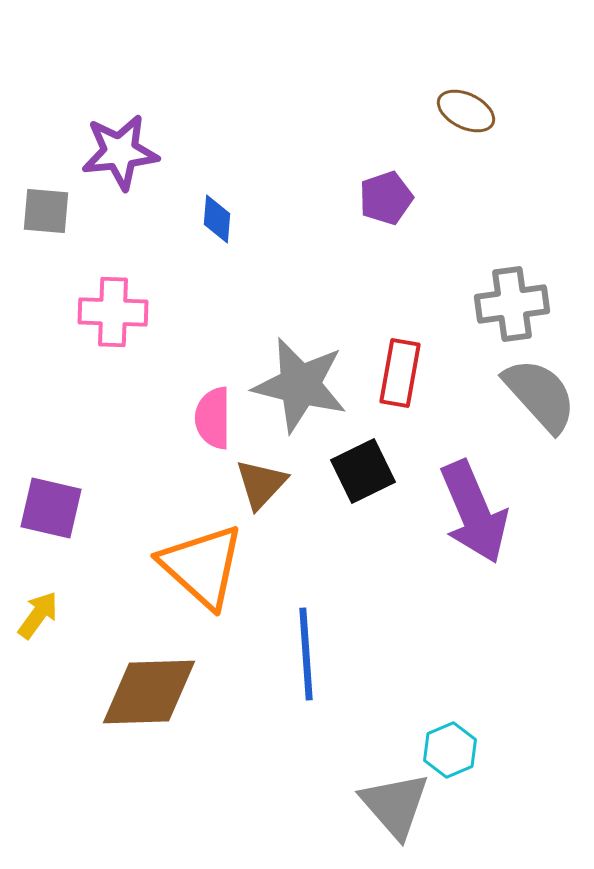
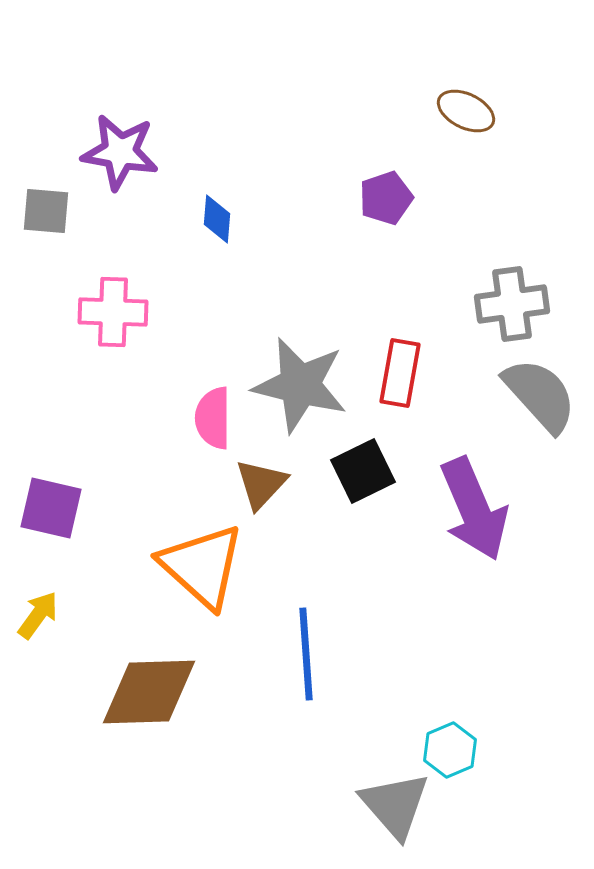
purple star: rotated 16 degrees clockwise
purple arrow: moved 3 px up
